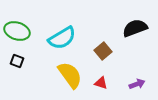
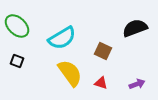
green ellipse: moved 5 px up; rotated 25 degrees clockwise
brown square: rotated 24 degrees counterclockwise
yellow semicircle: moved 2 px up
